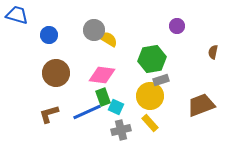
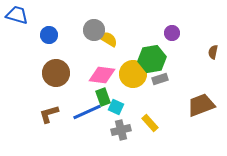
purple circle: moved 5 px left, 7 px down
gray rectangle: moved 1 px left, 1 px up
yellow circle: moved 17 px left, 22 px up
